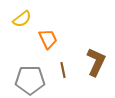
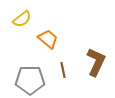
orange trapezoid: rotated 25 degrees counterclockwise
